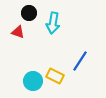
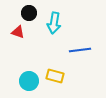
cyan arrow: moved 1 px right
blue line: moved 11 px up; rotated 50 degrees clockwise
yellow rectangle: rotated 12 degrees counterclockwise
cyan circle: moved 4 px left
